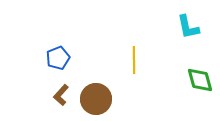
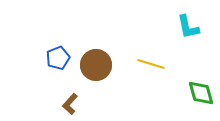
yellow line: moved 17 px right, 4 px down; rotated 72 degrees counterclockwise
green diamond: moved 1 px right, 13 px down
brown L-shape: moved 9 px right, 9 px down
brown circle: moved 34 px up
